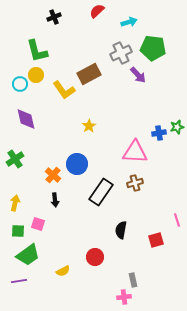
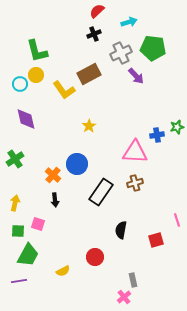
black cross: moved 40 px right, 17 px down
purple arrow: moved 2 px left, 1 px down
blue cross: moved 2 px left, 2 px down
green trapezoid: rotated 25 degrees counterclockwise
pink cross: rotated 32 degrees counterclockwise
